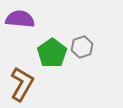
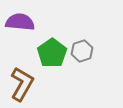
purple semicircle: moved 3 px down
gray hexagon: moved 4 px down
